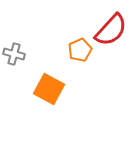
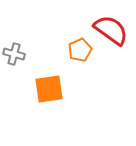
red semicircle: rotated 96 degrees counterclockwise
orange square: rotated 36 degrees counterclockwise
